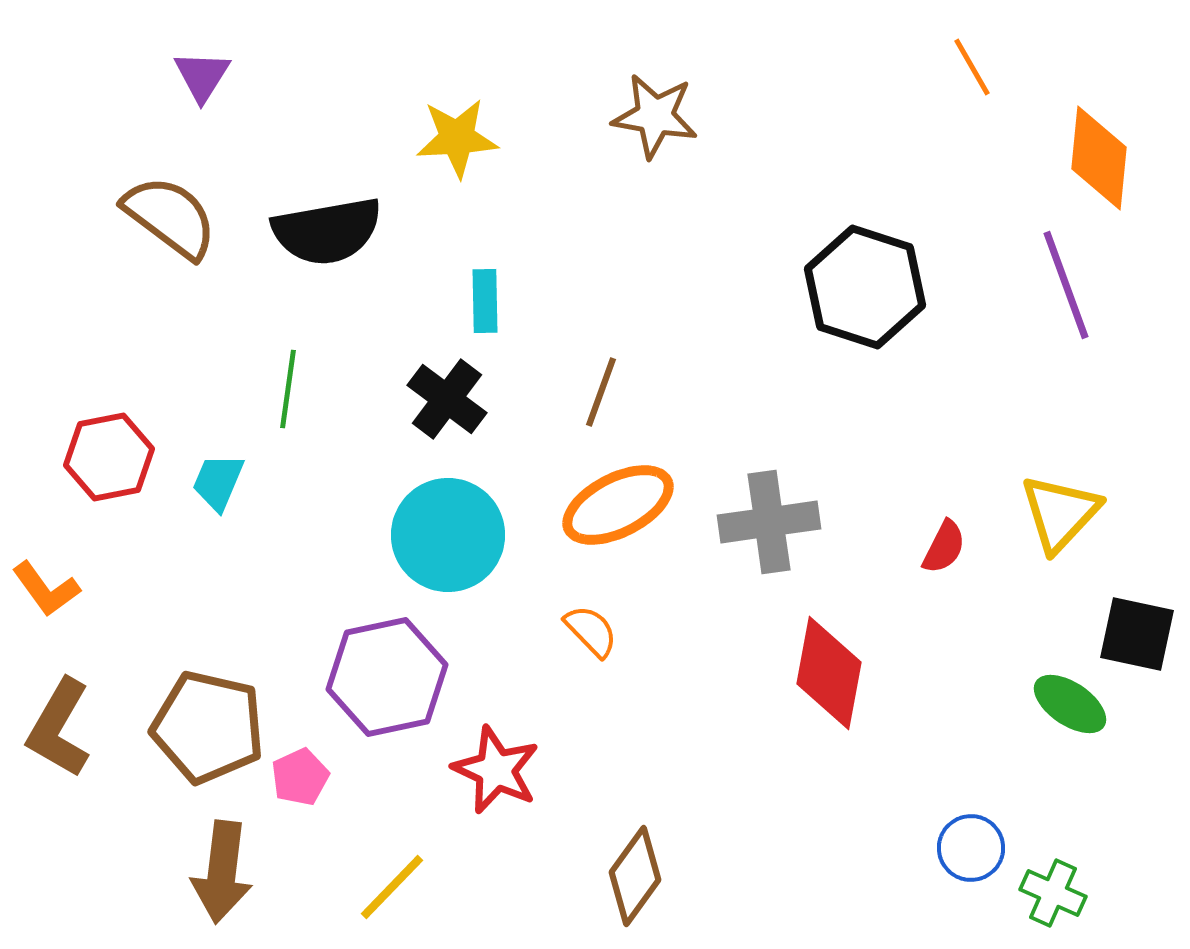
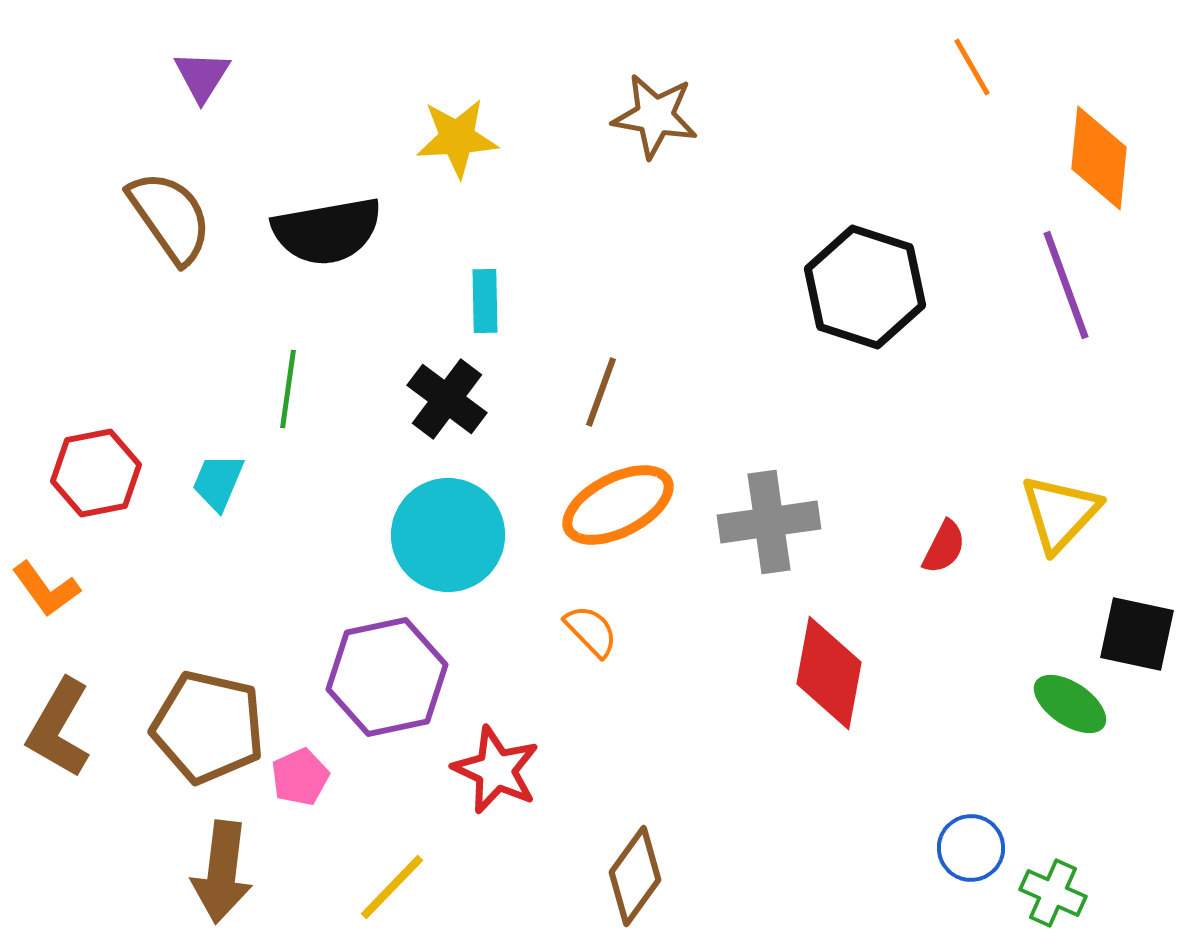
brown semicircle: rotated 18 degrees clockwise
red hexagon: moved 13 px left, 16 px down
